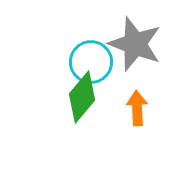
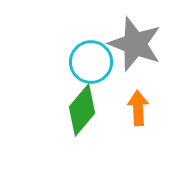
green diamond: moved 13 px down
orange arrow: moved 1 px right
